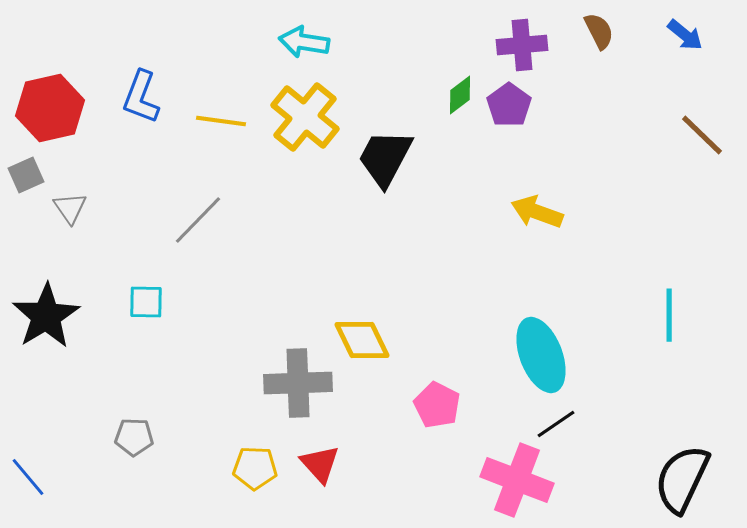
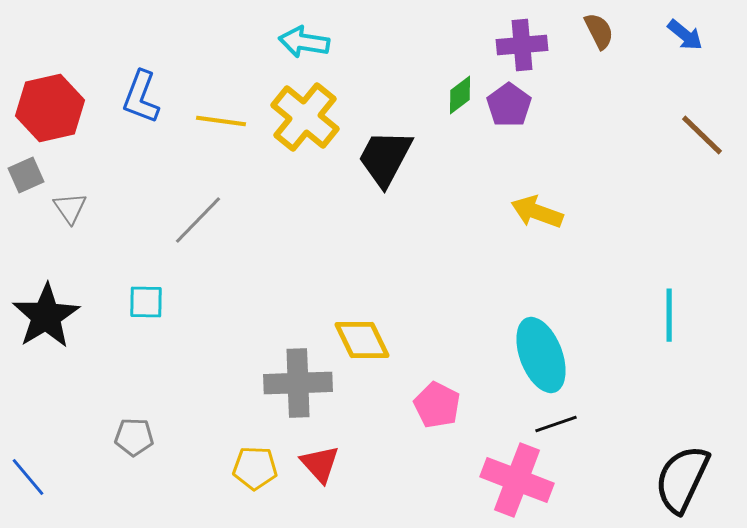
black line: rotated 15 degrees clockwise
